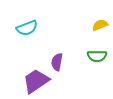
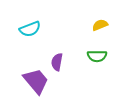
cyan semicircle: moved 3 px right, 1 px down
purple trapezoid: rotated 84 degrees clockwise
